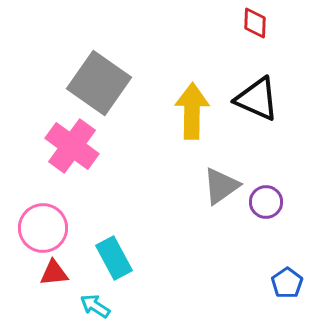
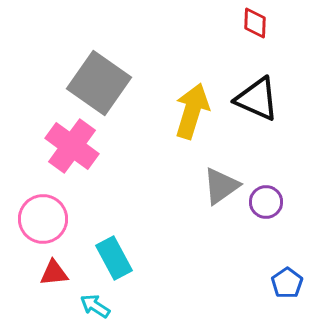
yellow arrow: rotated 16 degrees clockwise
pink circle: moved 9 px up
